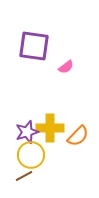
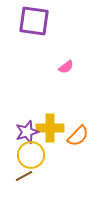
purple square: moved 25 px up
